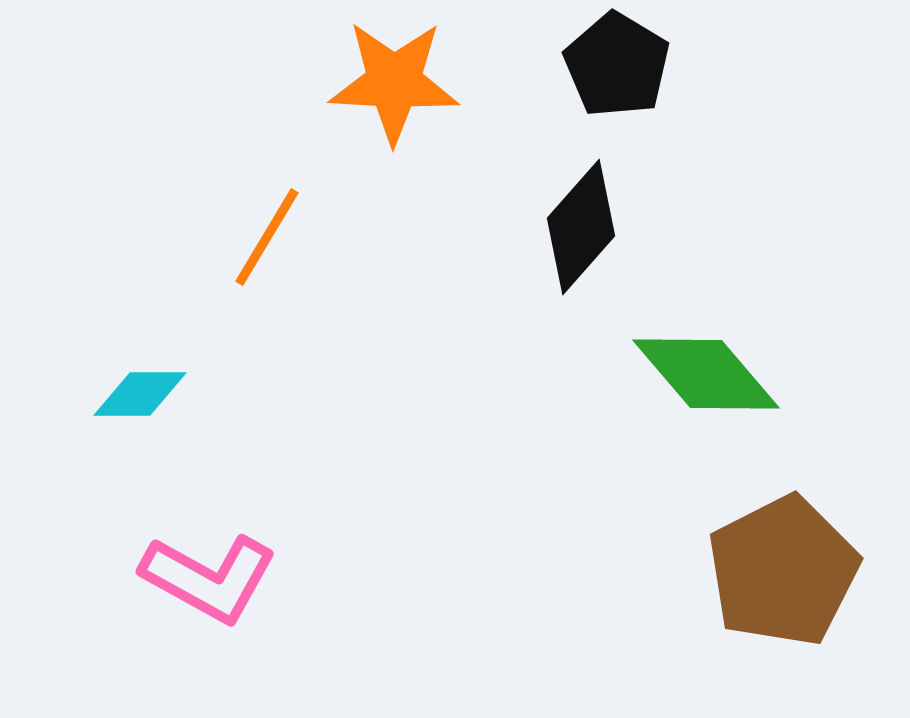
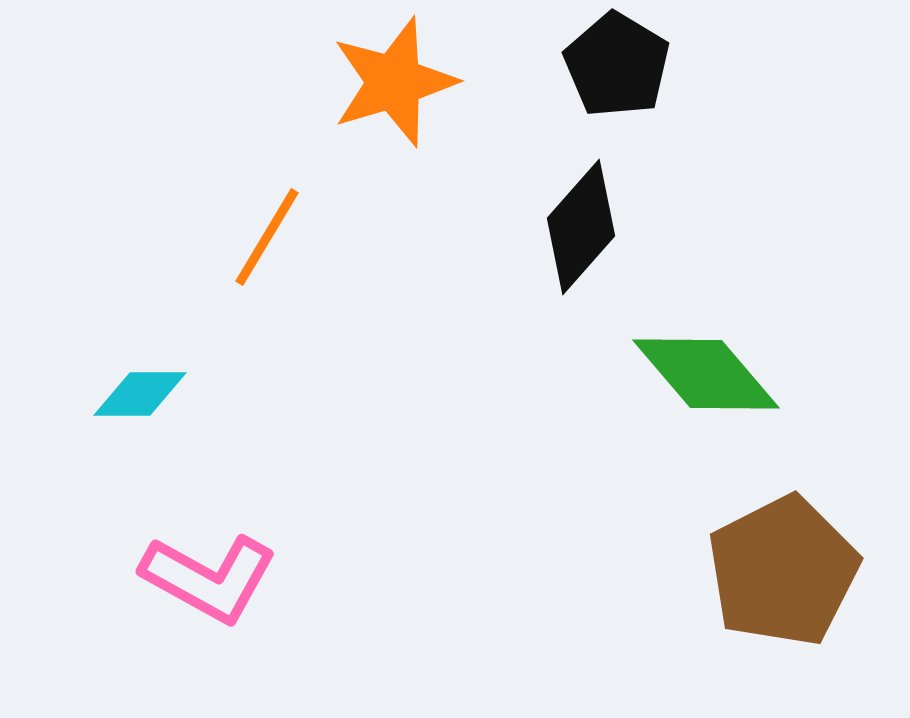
orange star: rotated 20 degrees counterclockwise
